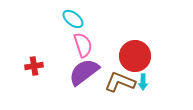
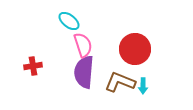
cyan ellipse: moved 4 px left, 2 px down
red circle: moved 7 px up
red cross: moved 1 px left
purple semicircle: rotated 48 degrees counterclockwise
cyan arrow: moved 4 px down
